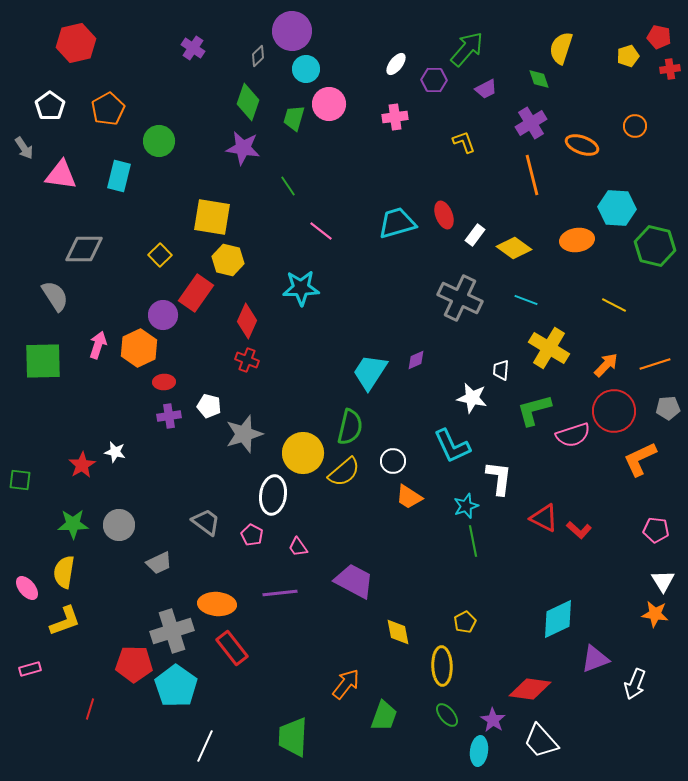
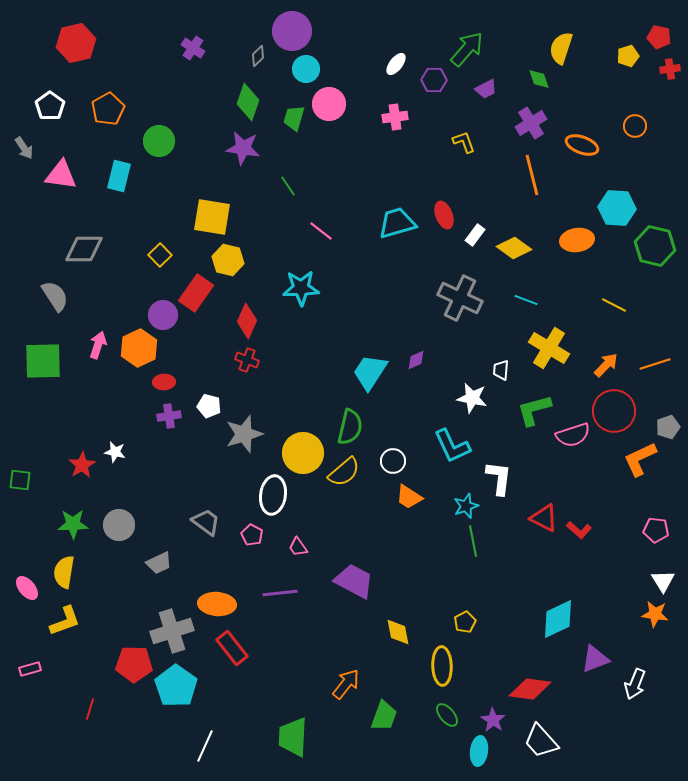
gray pentagon at (668, 408): moved 19 px down; rotated 15 degrees counterclockwise
